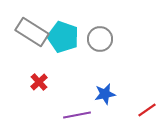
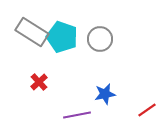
cyan pentagon: moved 1 px left
